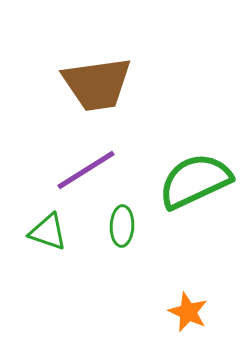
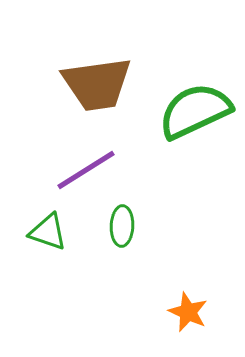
green semicircle: moved 70 px up
